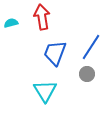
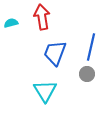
blue line: rotated 20 degrees counterclockwise
